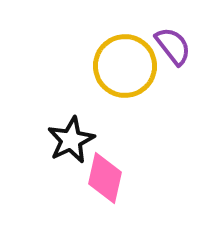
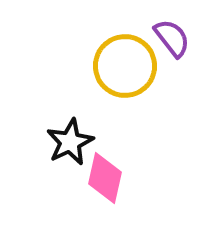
purple semicircle: moved 1 px left, 8 px up
black star: moved 1 px left, 2 px down
